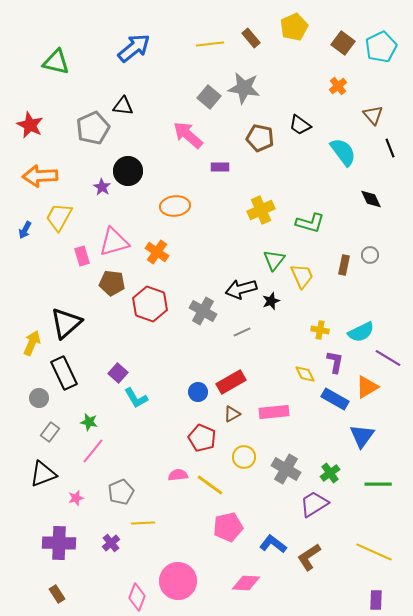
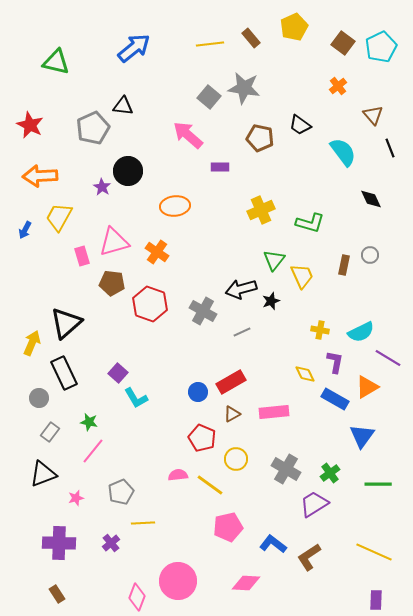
yellow circle at (244, 457): moved 8 px left, 2 px down
